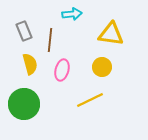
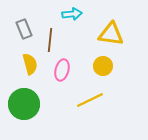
gray rectangle: moved 2 px up
yellow circle: moved 1 px right, 1 px up
